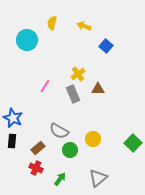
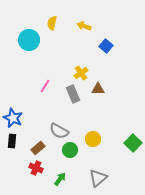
cyan circle: moved 2 px right
yellow cross: moved 3 px right, 1 px up
